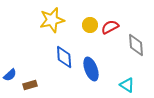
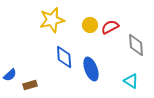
cyan triangle: moved 4 px right, 4 px up
